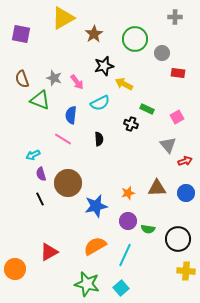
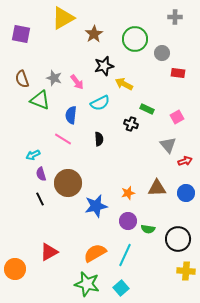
orange semicircle: moved 7 px down
